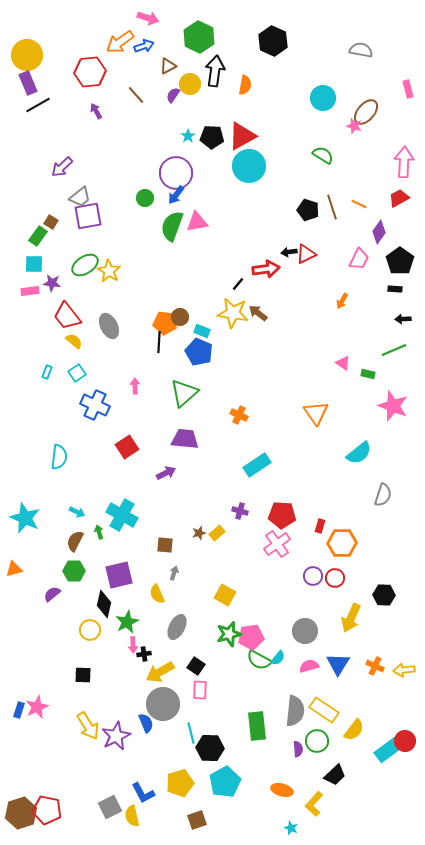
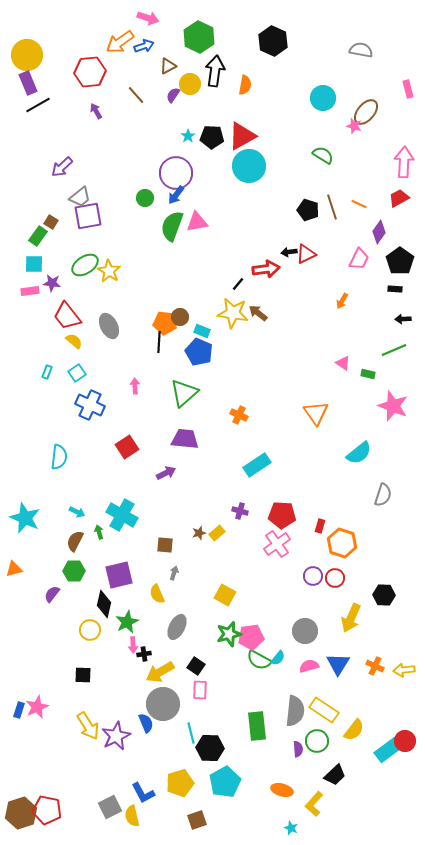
blue cross at (95, 405): moved 5 px left
orange hexagon at (342, 543): rotated 20 degrees clockwise
purple semicircle at (52, 594): rotated 12 degrees counterclockwise
